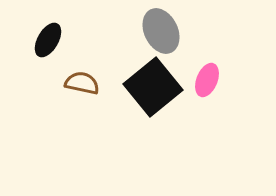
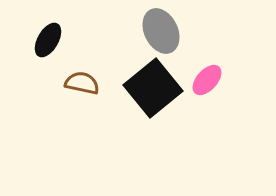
pink ellipse: rotated 20 degrees clockwise
black square: moved 1 px down
